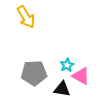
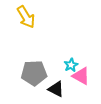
cyan star: moved 4 px right
black triangle: moved 6 px left; rotated 18 degrees clockwise
